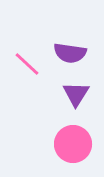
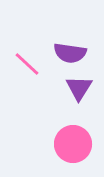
purple triangle: moved 3 px right, 6 px up
